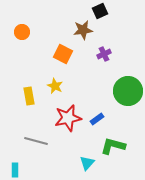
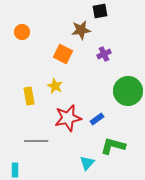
black square: rotated 14 degrees clockwise
brown star: moved 2 px left
gray line: rotated 15 degrees counterclockwise
